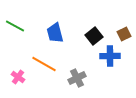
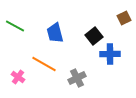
brown square: moved 16 px up
blue cross: moved 2 px up
